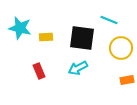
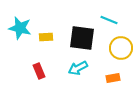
orange rectangle: moved 14 px left, 2 px up
